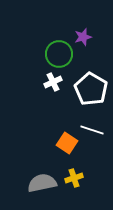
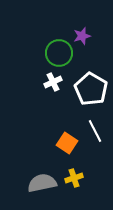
purple star: moved 1 px left, 1 px up
green circle: moved 1 px up
white line: moved 3 px right, 1 px down; rotated 45 degrees clockwise
